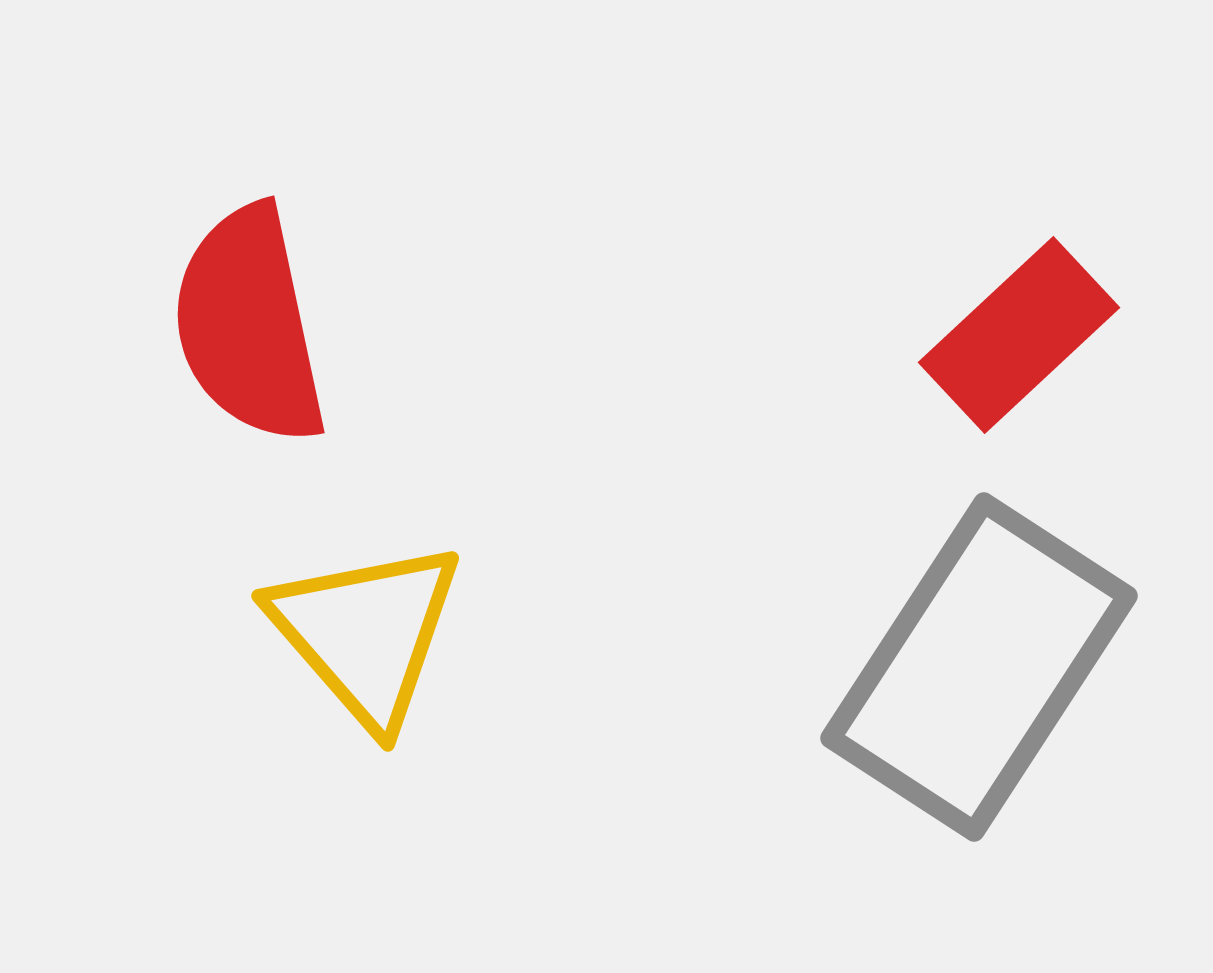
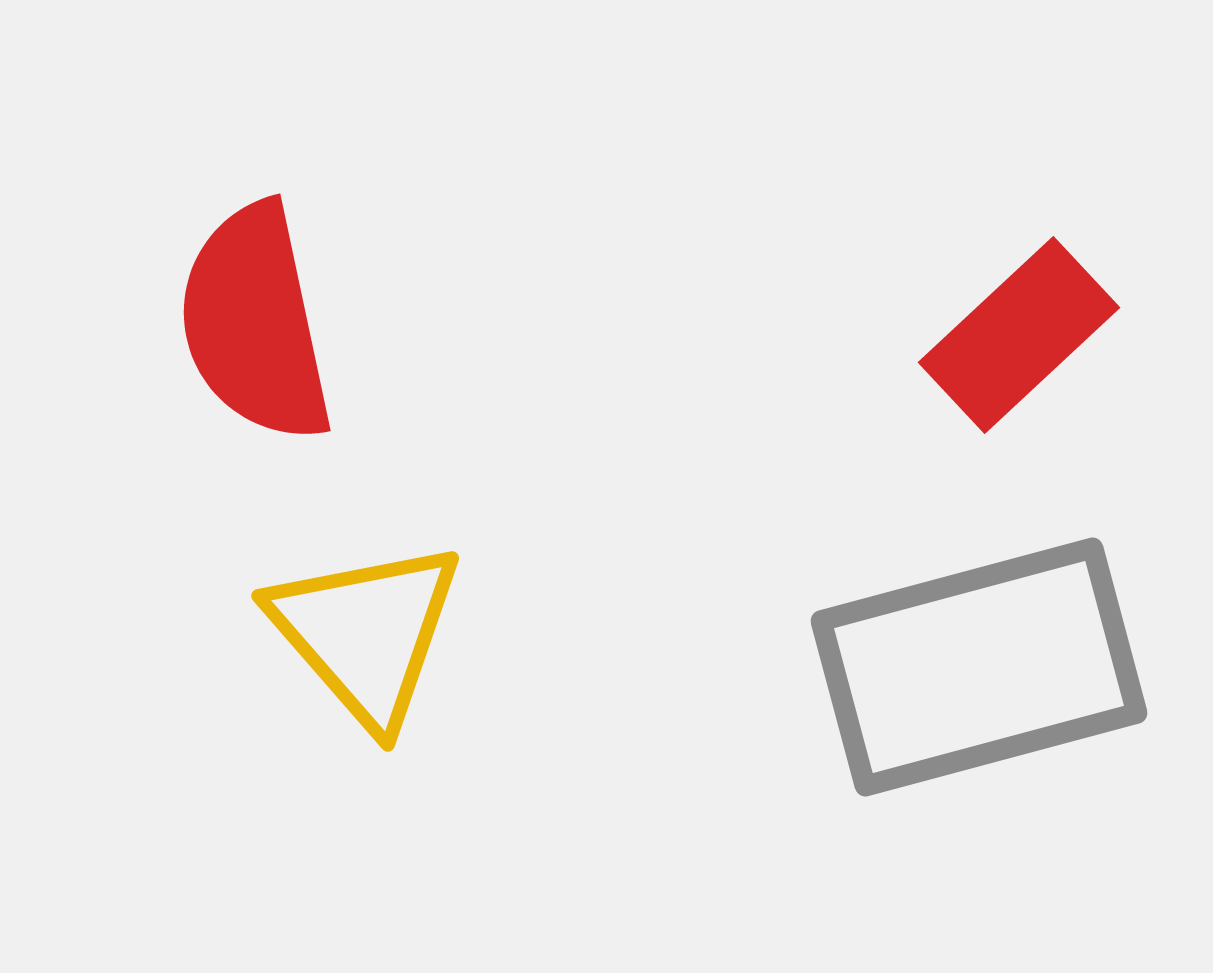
red semicircle: moved 6 px right, 2 px up
gray rectangle: rotated 42 degrees clockwise
